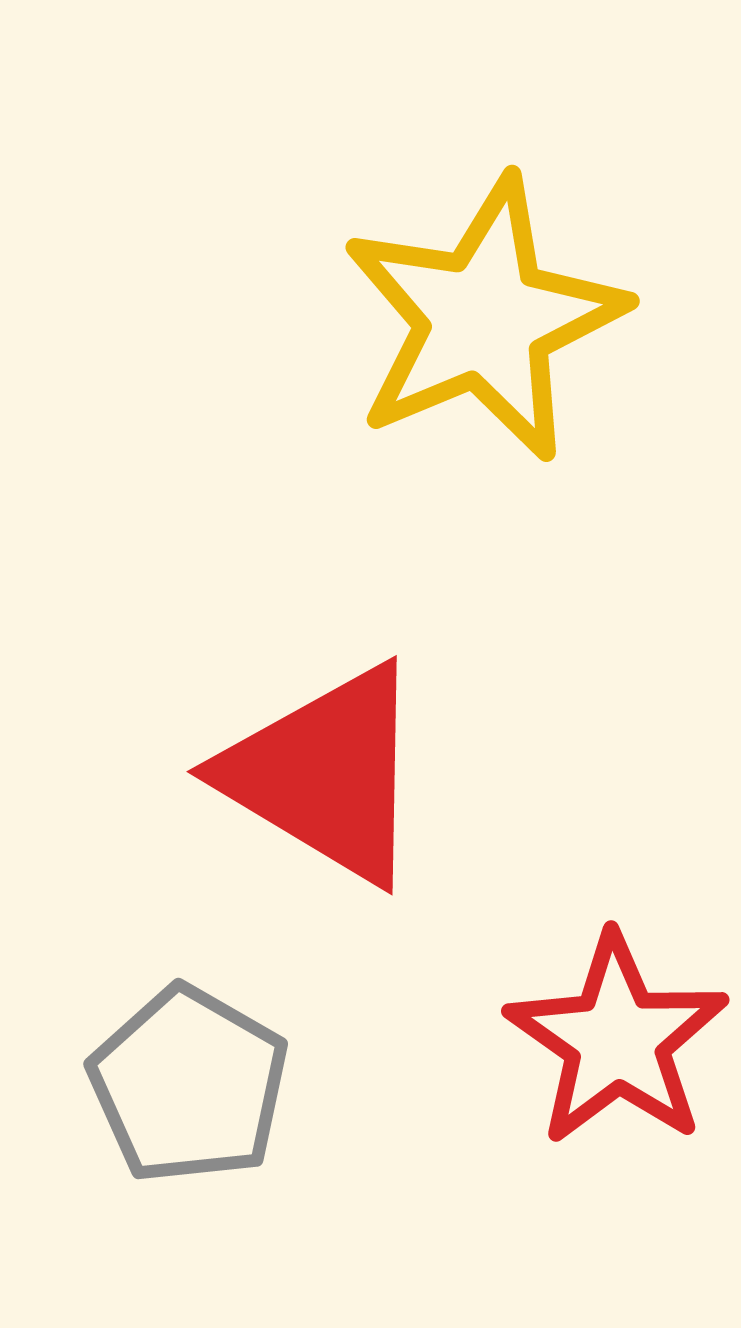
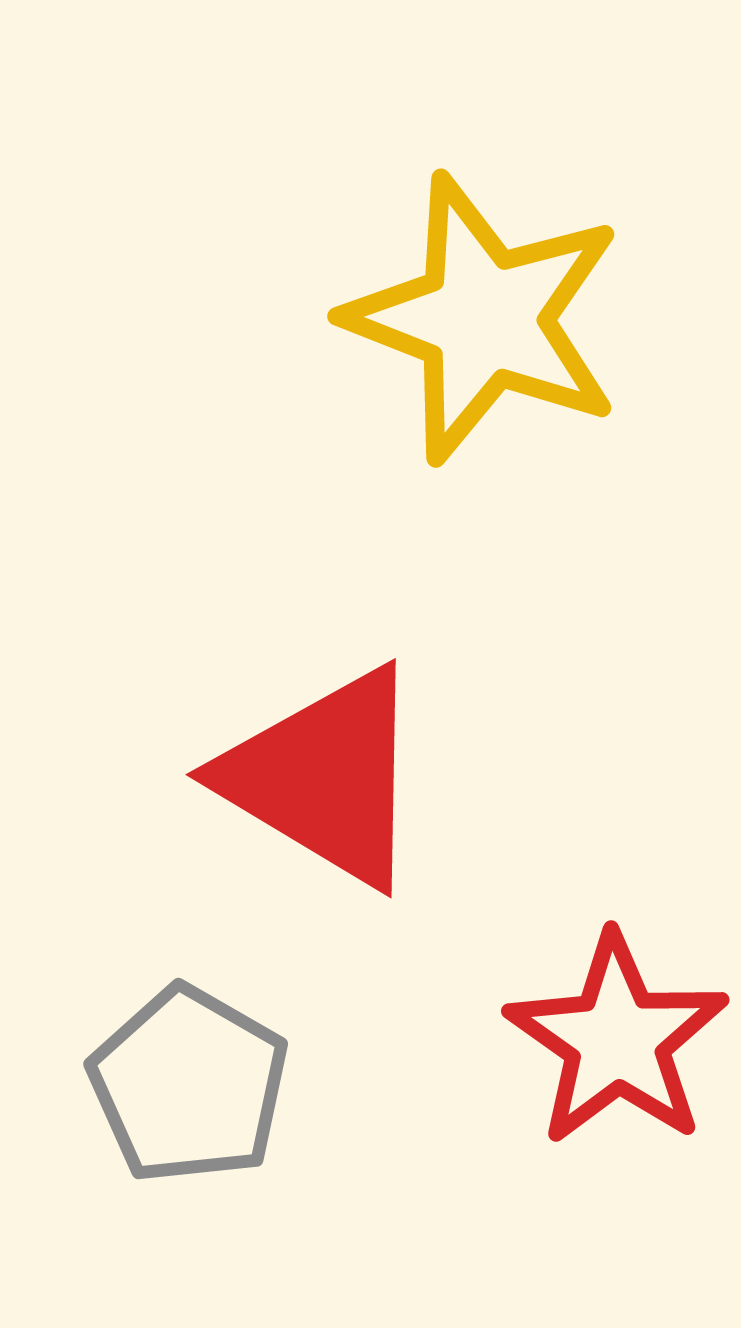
yellow star: rotated 28 degrees counterclockwise
red triangle: moved 1 px left, 3 px down
